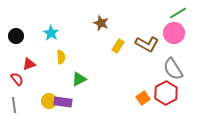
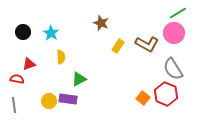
black circle: moved 7 px right, 4 px up
red semicircle: rotated 40 degrees counterclockwise
red hexagon: moved 1 px down; rotated 10 degrees counterclockwise
orange square: rotated 16 degrees counterclockwise
purple rectangle: moved 5 px right, 3 px up
